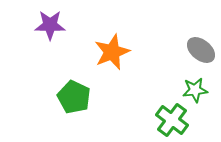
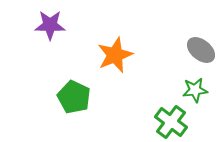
orange star: moved 3 px right, 3 px down
green cross: moved 1 px left, 2 px down
